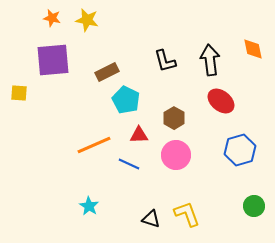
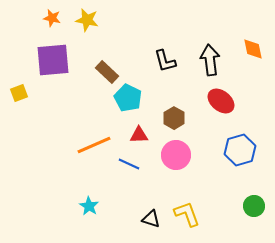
brown rectangle: rotated 70 degrees clockwise
yellow square: rotated 24 degrees counterclockwise
cyan pentagon: moved 2 px right, 2 px up
